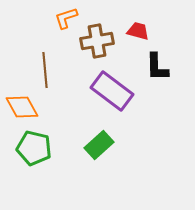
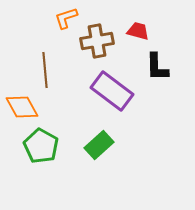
green pentagon: moved 7 px right, 2 px up; rotated 16 degrees clockwise
